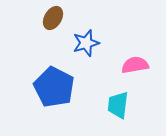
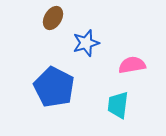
pink semicircle: moved 3 px left
